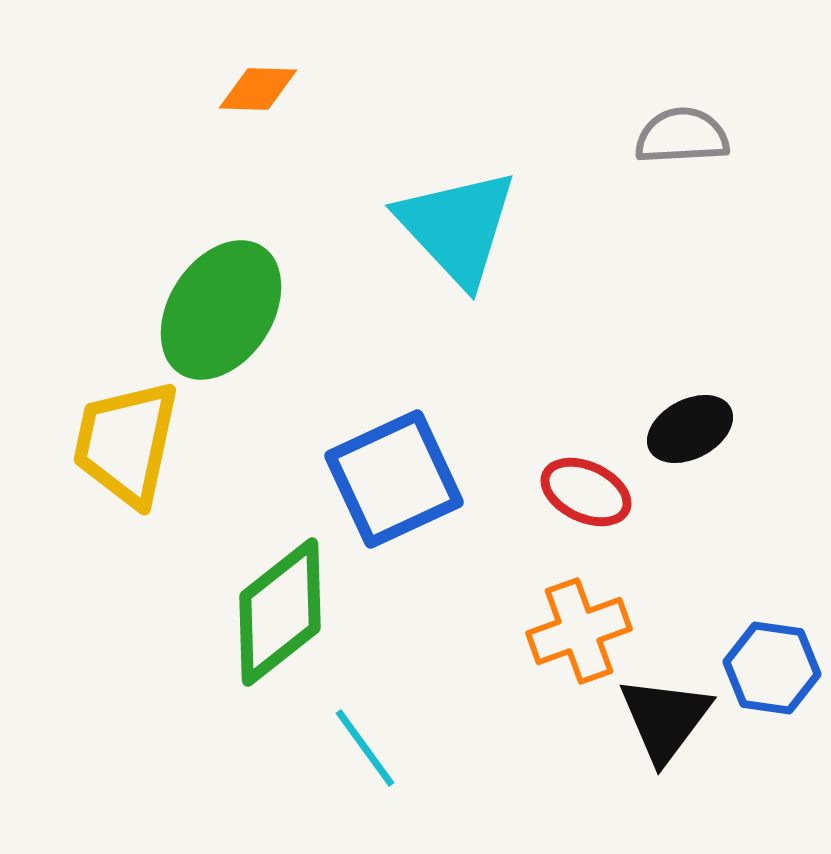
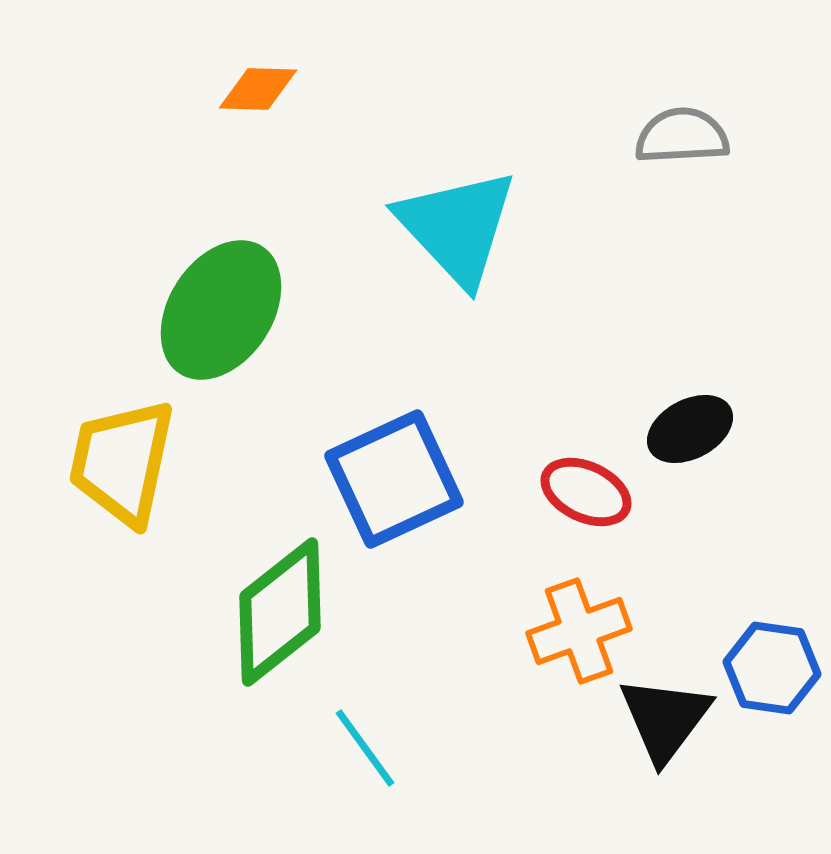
yellow trapezoid: moved 4 px left, 19 px down
